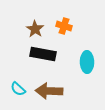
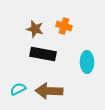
brown star: rotated 18 degrees counterclockwise
cyan semicircle: rotated 112 degrees clockwise
